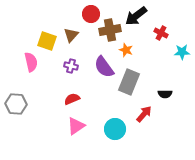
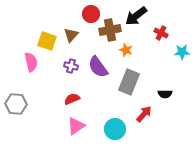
purple semicircle: moved 6 px left
